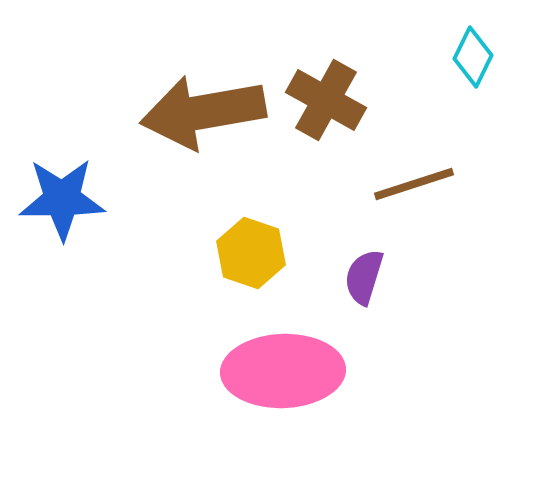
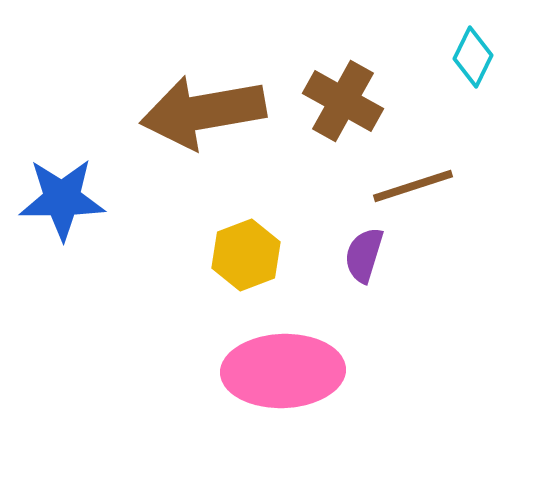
brown cross: moved 17 px right, 1 px down
brown line: moved 1 px left, 2 px down
yellow hexagon: moved 5 px left, 2 px down; rotated 20 degrees clockwise
purple semicircle: moved 22 px up
